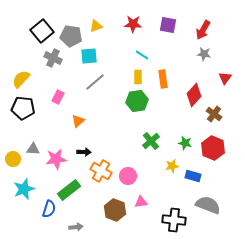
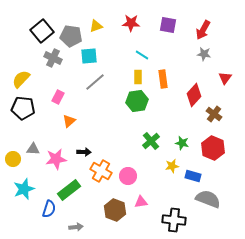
red star: moved 2 px left, 1 px up
orange triangle: moved 9 px left
green star: moved 3 px left
gray semicircle: moved 6 px up
